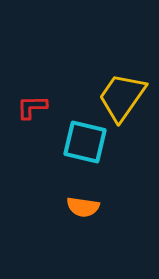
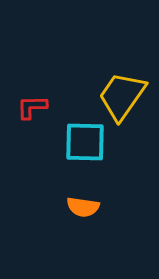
yellow trapezoid: moved 1 px up
cyan square: rotated 12 degrees counterclockwise
